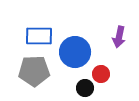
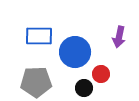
gray pentagon: moved 2 px right, 11 px down
black circle: moved 1 px left
